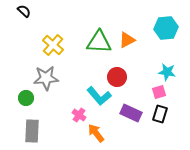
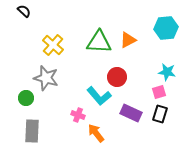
orange triangle: moved 1 px right
gray star: rotated 20 degrees clockwise
pink cross: moved 1 px left; rotated 16 degrees counterclockwise
